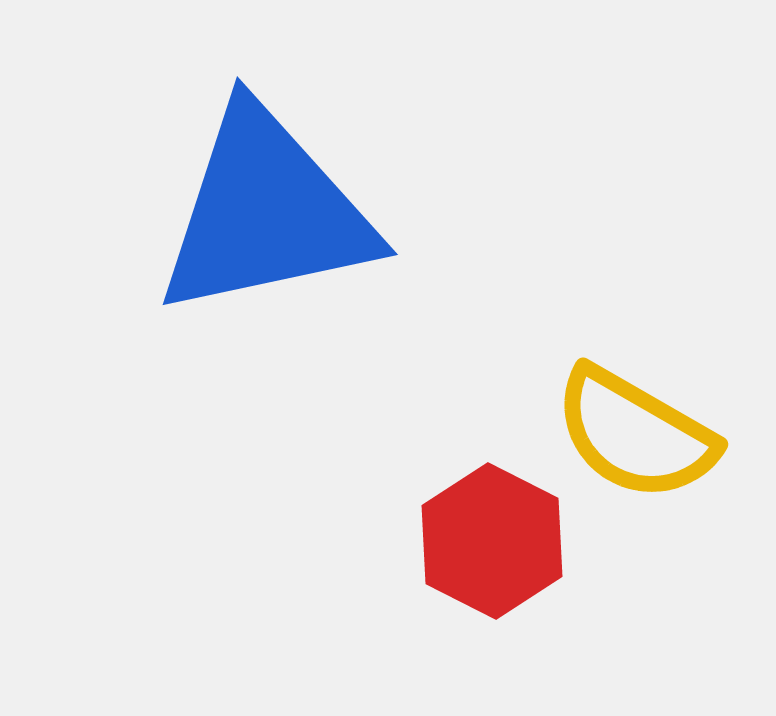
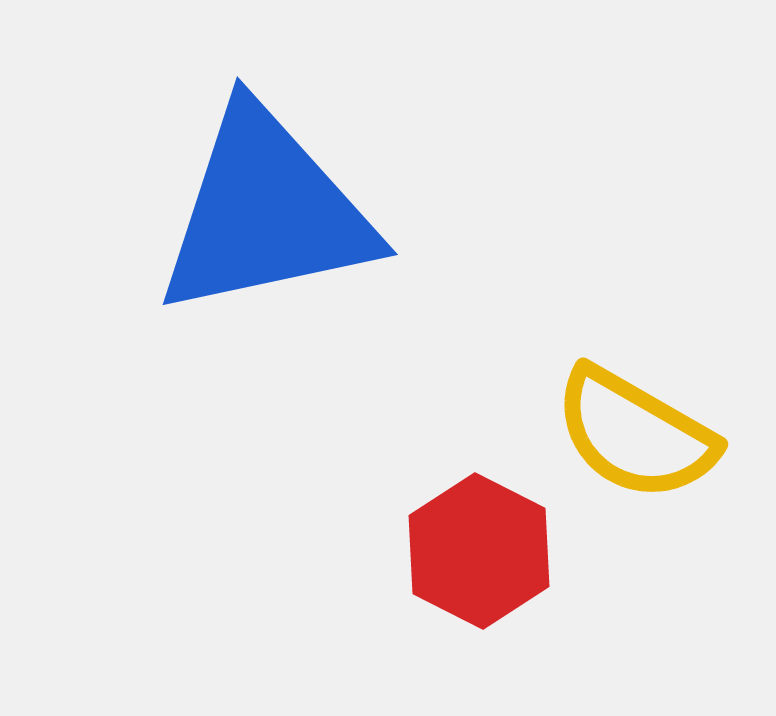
red hexagon: moved 13 px left, 10 px down
